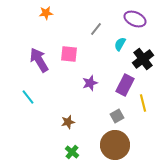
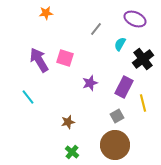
pink square: moved 4 px left, 4 px down; rotated 12 degrees clockwise
purple rectangle: moved 1 px left, 2 px down
